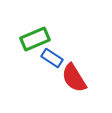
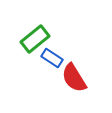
green rectangle: rotated 16 degrees counterclockwise
